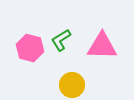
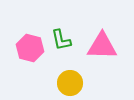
green L-shape: rotated 70 degrees counterclockwise
yellow circle: moved 2 px left, 2 px up
